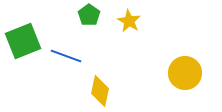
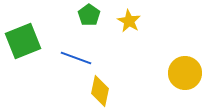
blue line: moved 10 px right, 2 px down
